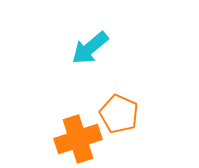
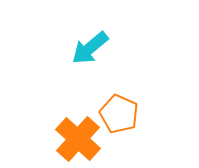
orange cross: rotated 30 degrees counterclockwise
